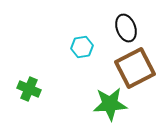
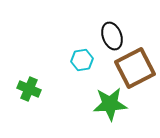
black ellipse: moved 14 px left, 8 px down
cyan hexagon: moved 13 px down
